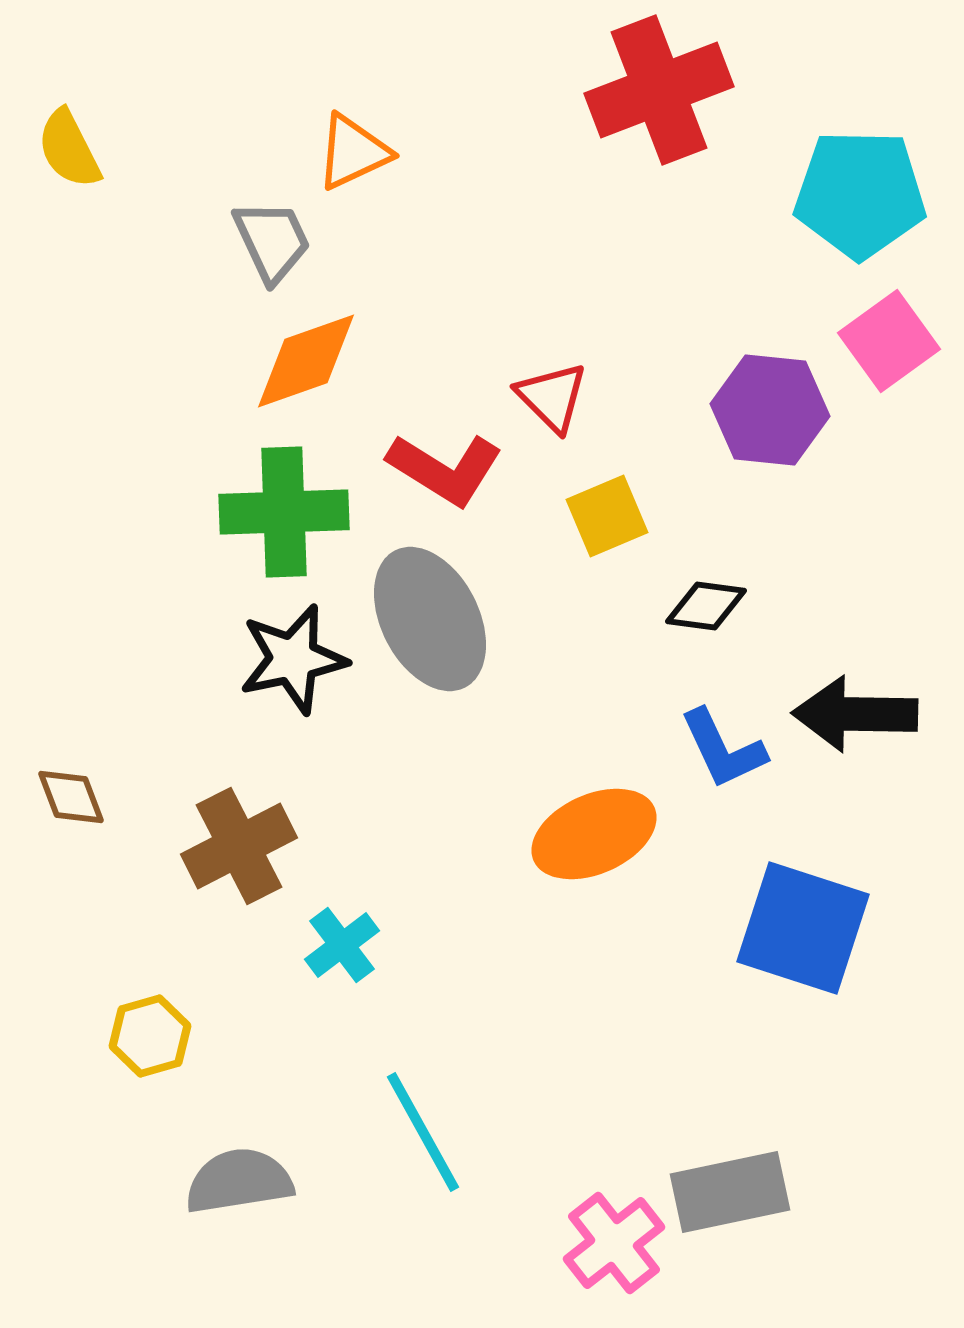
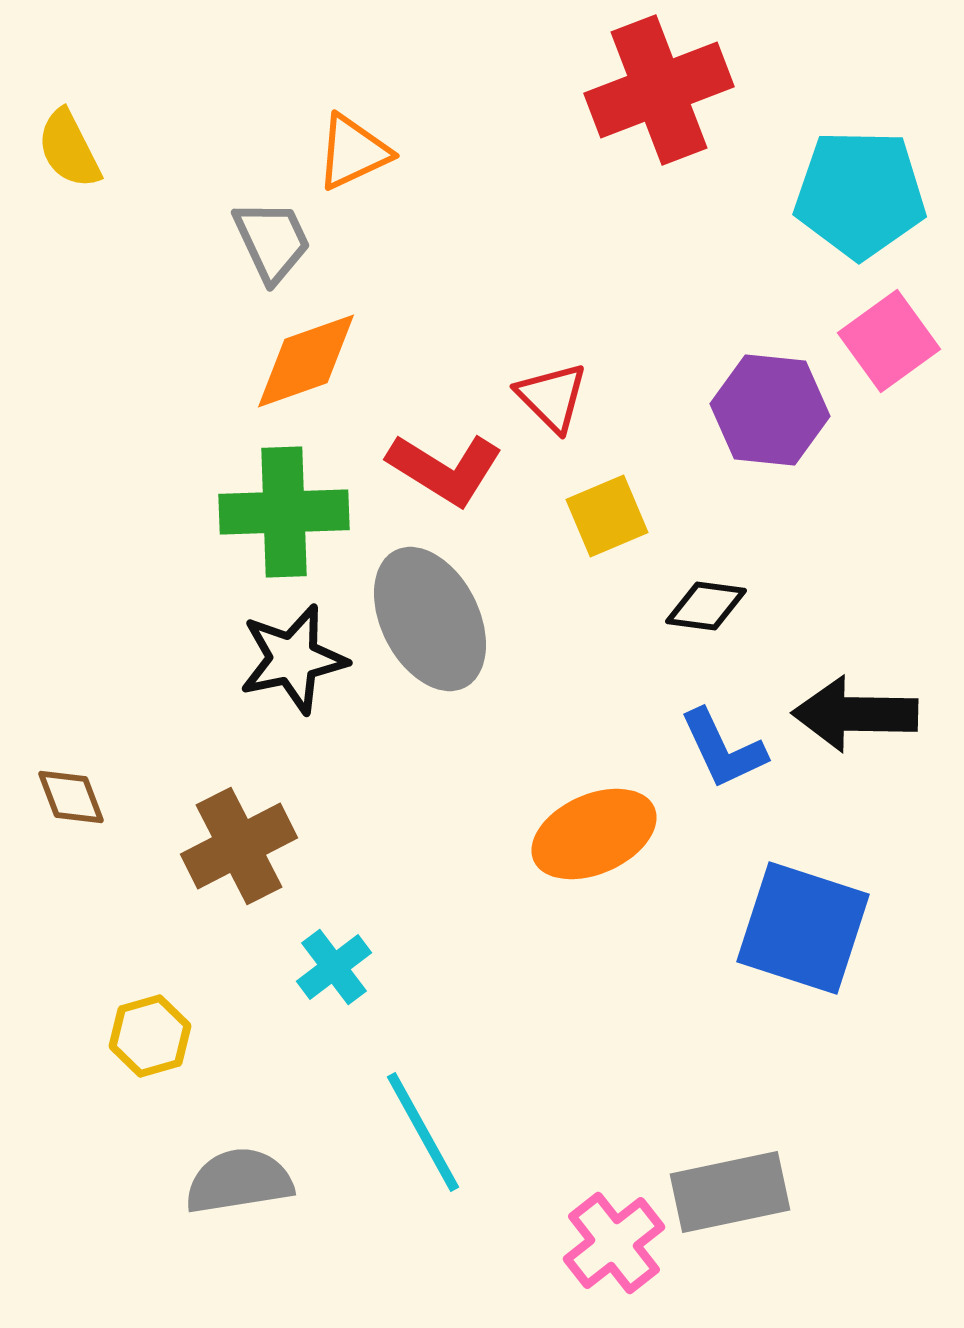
cyan cross: moved 8 px left, 22 px down
